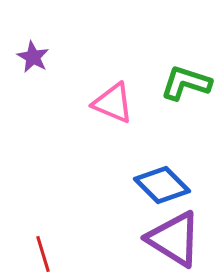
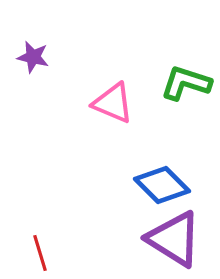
purple star: rotated 16 degrees counterclockwise
red line: moved 3 px left, 1 px up
